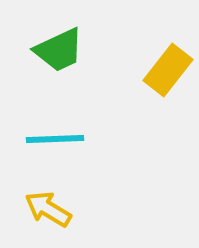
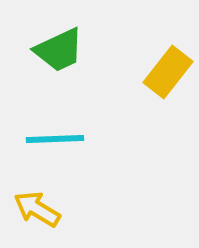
yellow rectangle: moved 2 px down
yellow arrow: moved 11 px left
